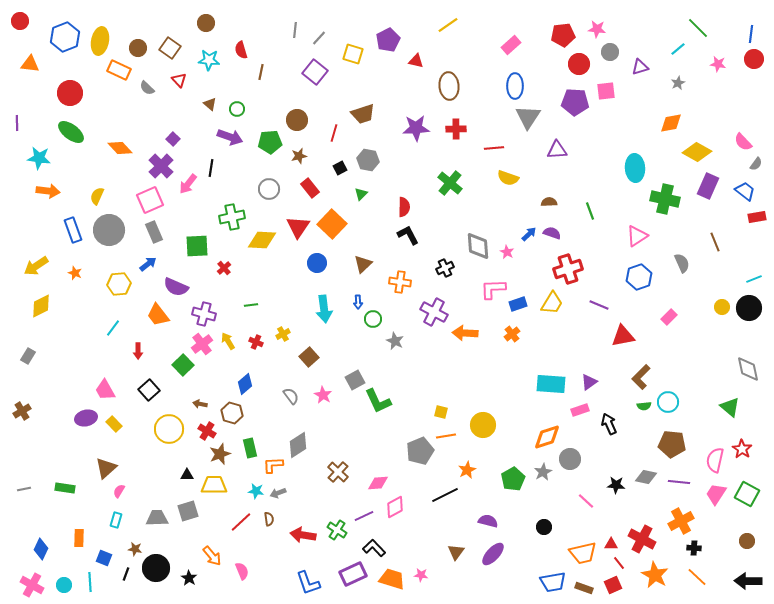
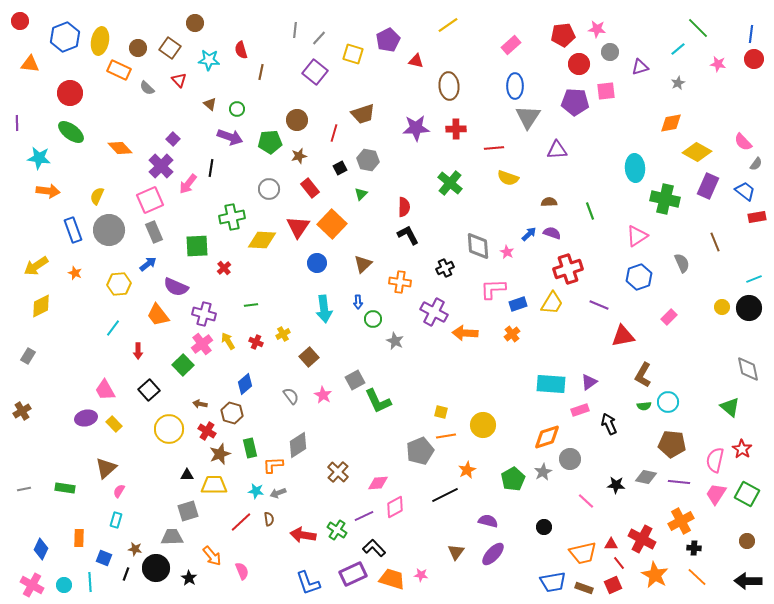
brown circle at (206, 23): moved 11 px left
brown L-shape at (641, 377): moved 2 px right, 2 px up; rotated 15 degrees counterclockwise
gray trapezoid at (157, 518): moved 15 px right, 19 px down
